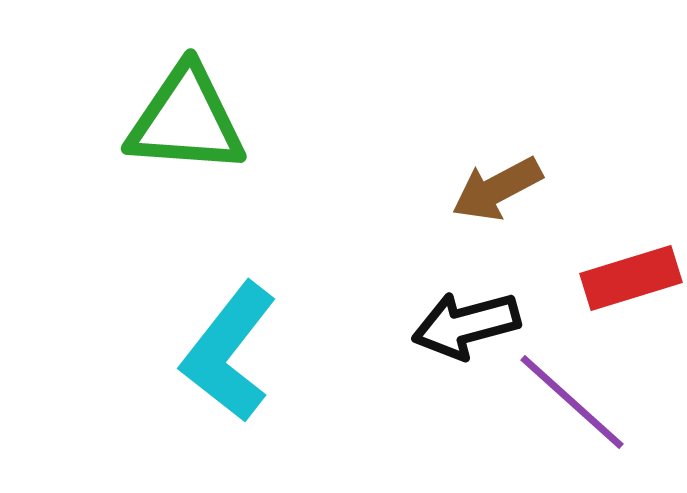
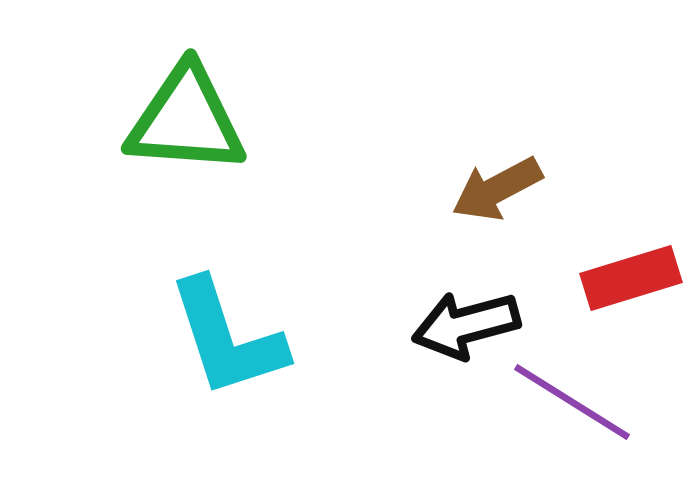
cyan L-shape: moved 2 px left, 14 px up; rotated 56 degrees counterclockwise
purple line: rotated 10 degrees counterclockwise
